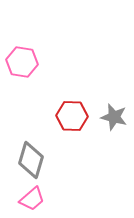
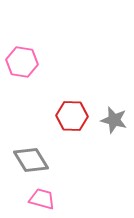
gray star: moved 3 px down
gray diamond: rotated 48 degrees counterclockwise
pink trapezoid: moved 10 px right; rotated 124 degrees counterclockwise
